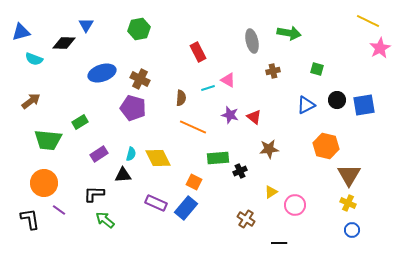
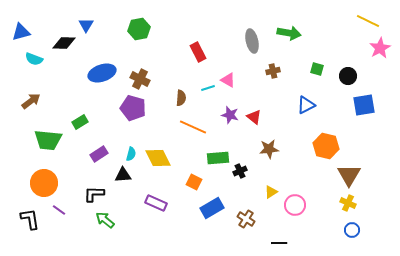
black circle at (337, 100): moved 11 px right, 24 px up
blue rectangle at (186, 208): moved 26 px right; rotated 20 degrees clockwise
